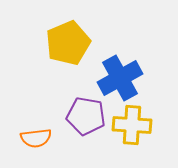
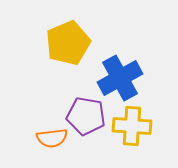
yellow cross: moved 1 px down
orange semicircle: moved 16 px right
